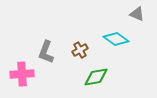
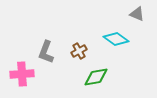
brown cross: moved 1 px left, 1 px down
